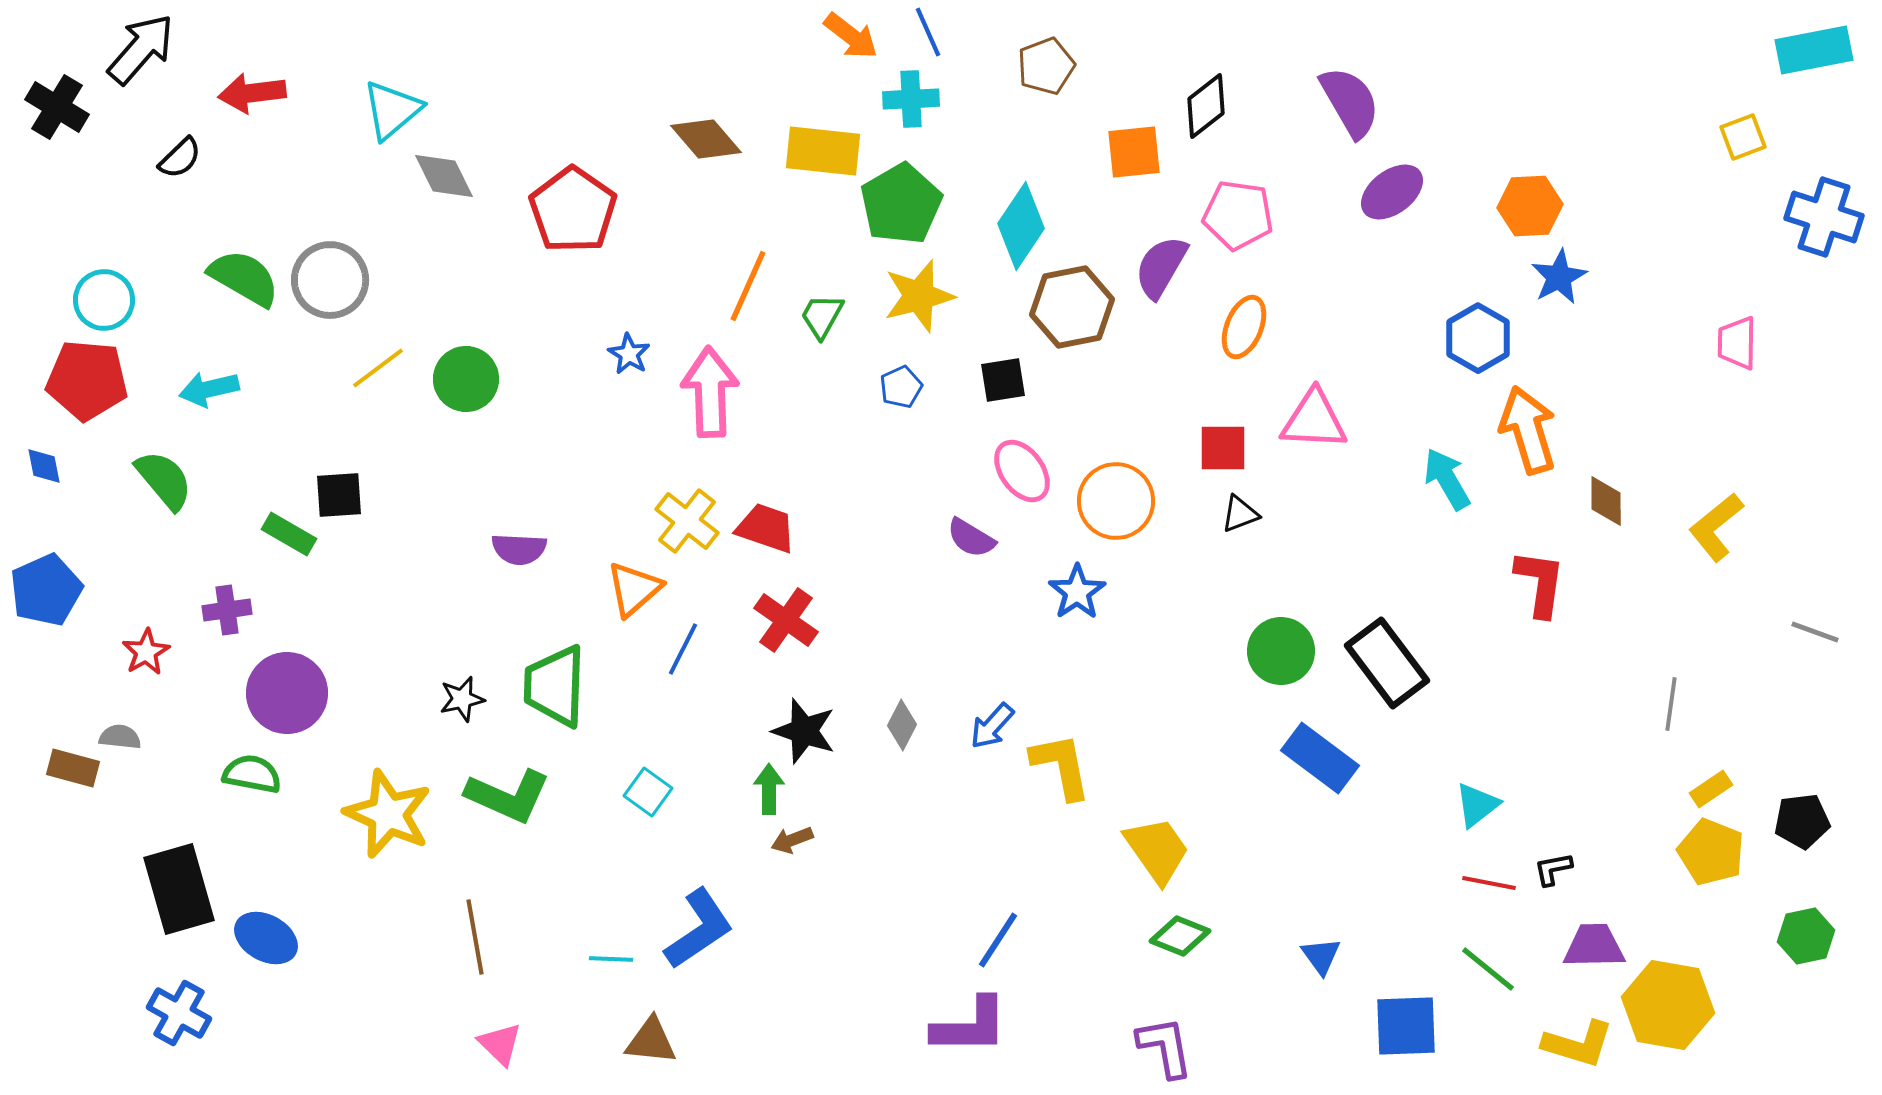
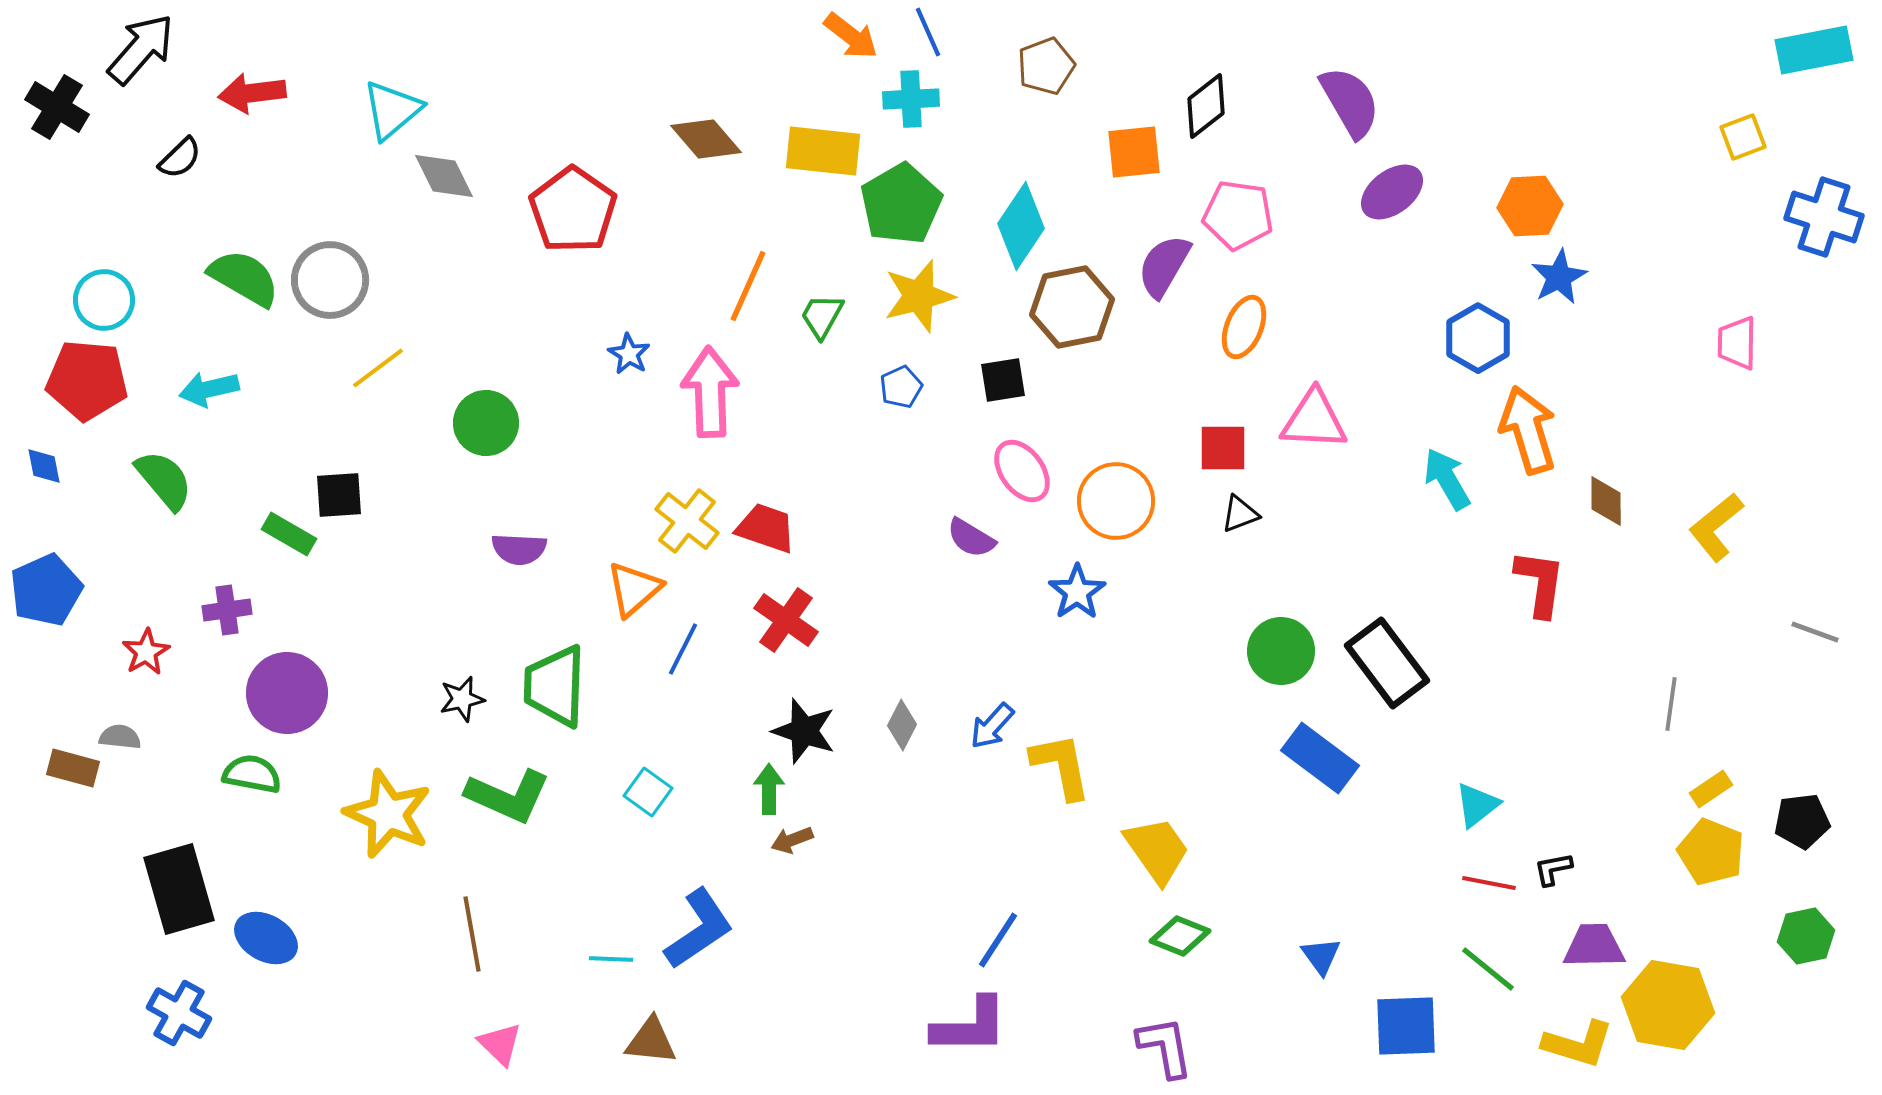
purple semicircle at (1161, 267): moved 3 px right, 1 px up
green circle at (466, 379): moved 20 px right, 44 px down
brown line at (475, 937): moved 3 px left, 3 px up
